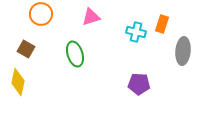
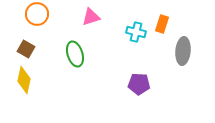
orange circle: moved 4 px left
yellow diamond: moved 6 px right, 2 px up
